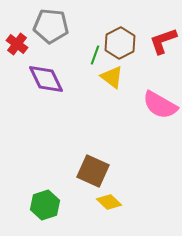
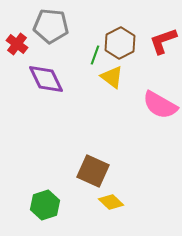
yellow diamond: moved 2 px right
